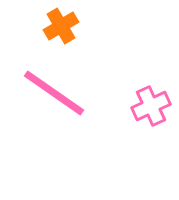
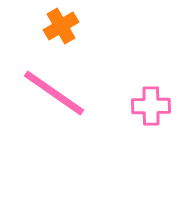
pink cross: rotated 24 degrees clockwise
